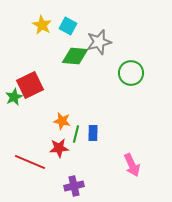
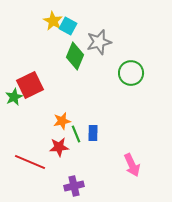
yellow star: moved 11 px right, 4 px up
green diamond: rotated 72 degrees counterclockwise
orange star: rotated 24 degrees counterclockwise
green line: rotated 36 degrees counterclockwise
red star: moved 1 px up
